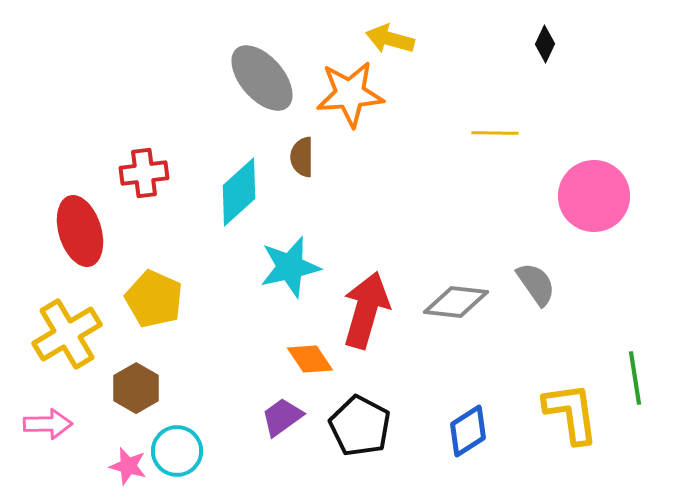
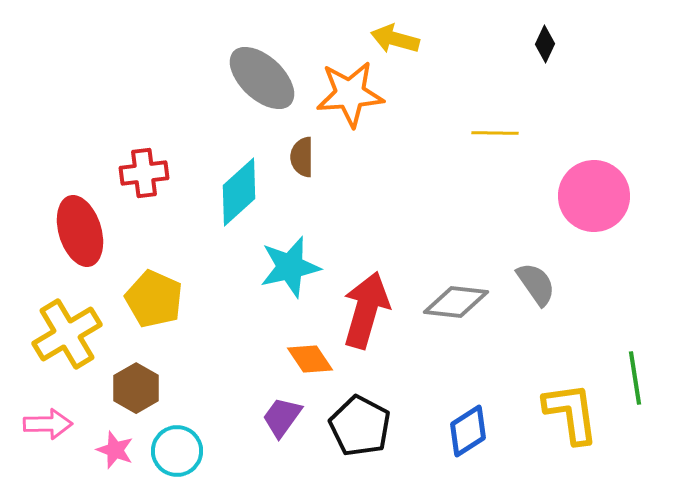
yellow arrow: moved 5 px right
gray ellipse: rotated 6 degrees counterclockwise
purple trapezoid: rotated 18 degrees counterclockwise
pink star: moved 13 px left, 16 px up; rotated 6 degrees clockwise
